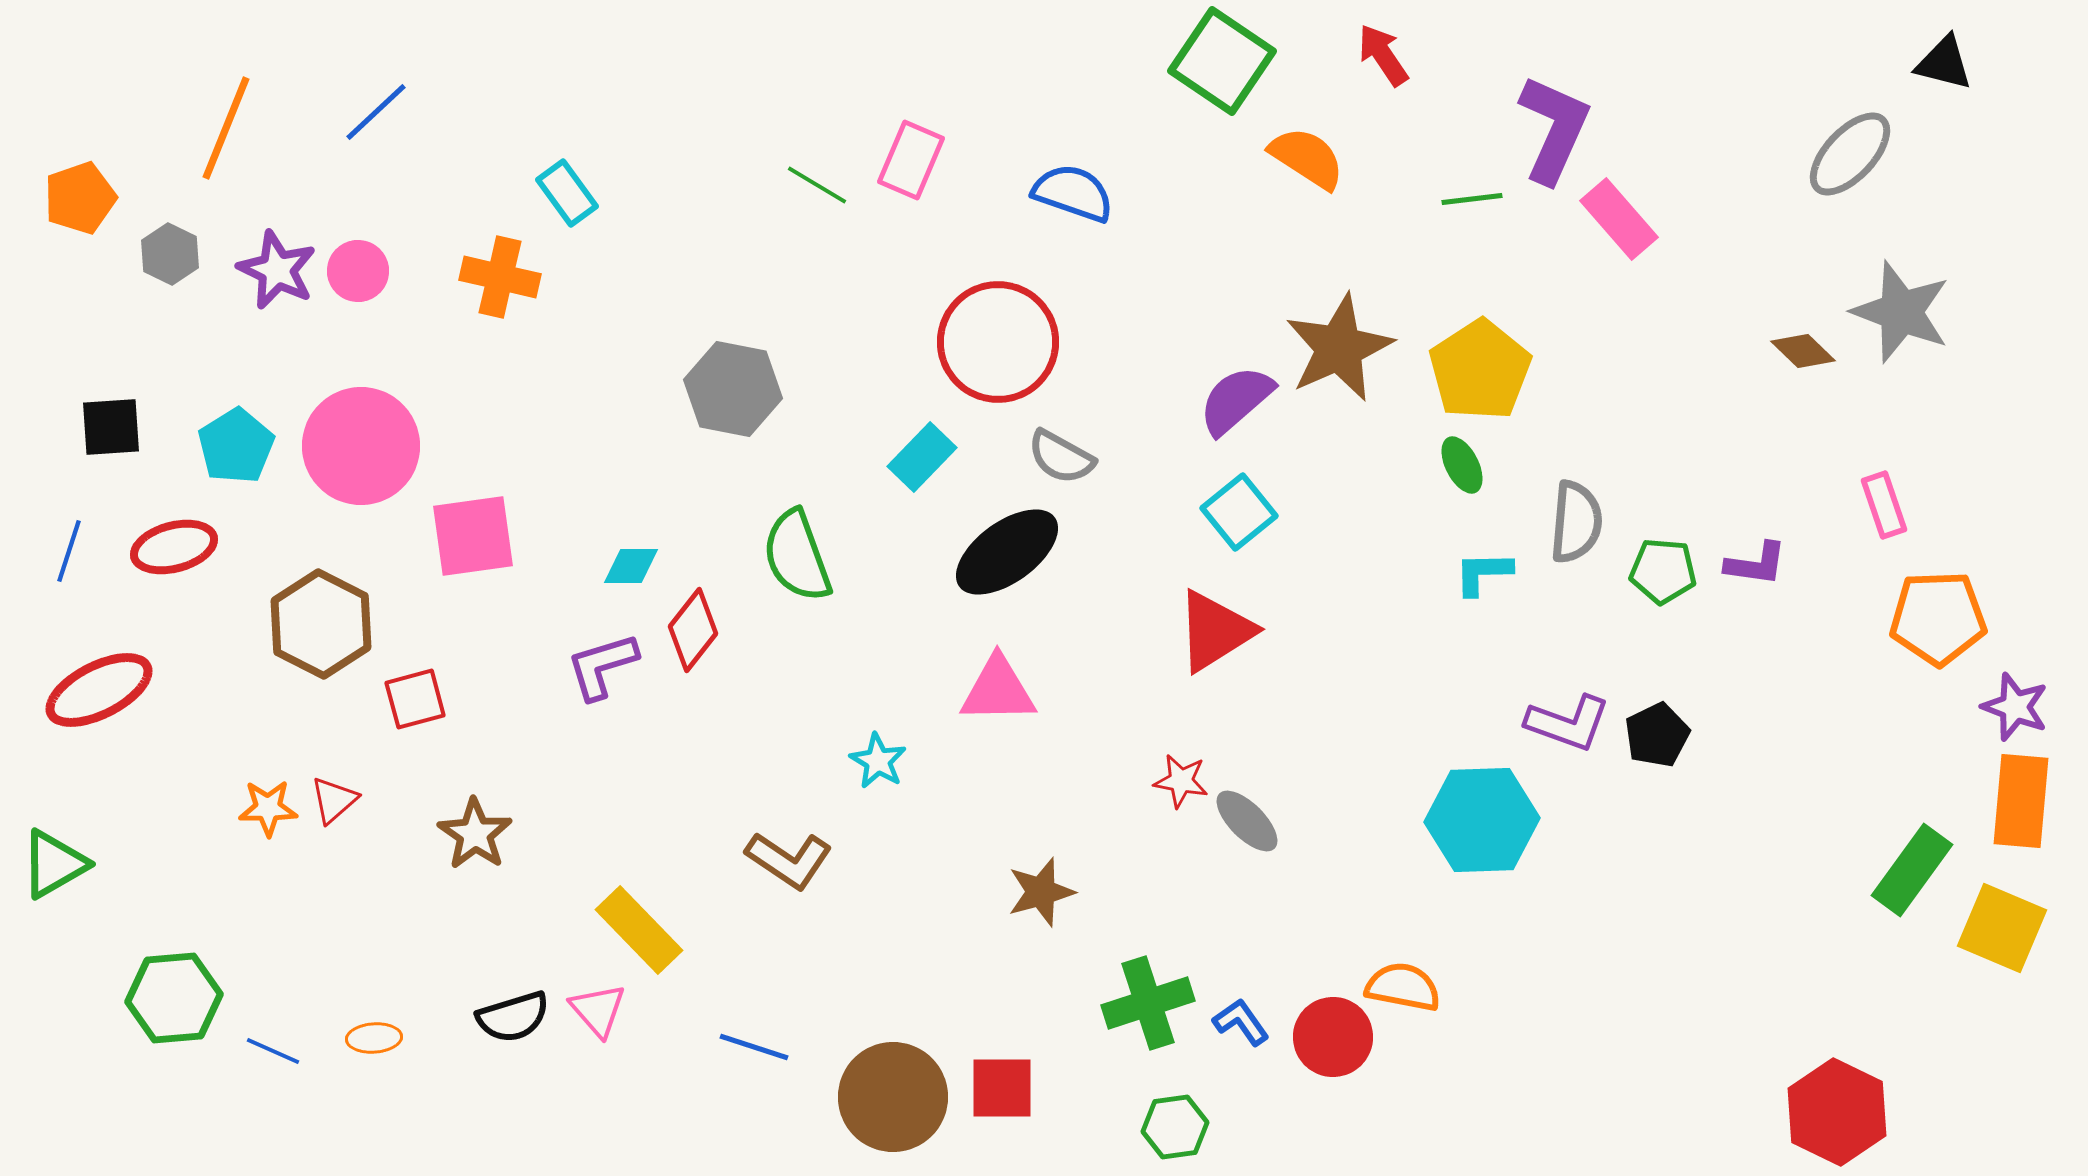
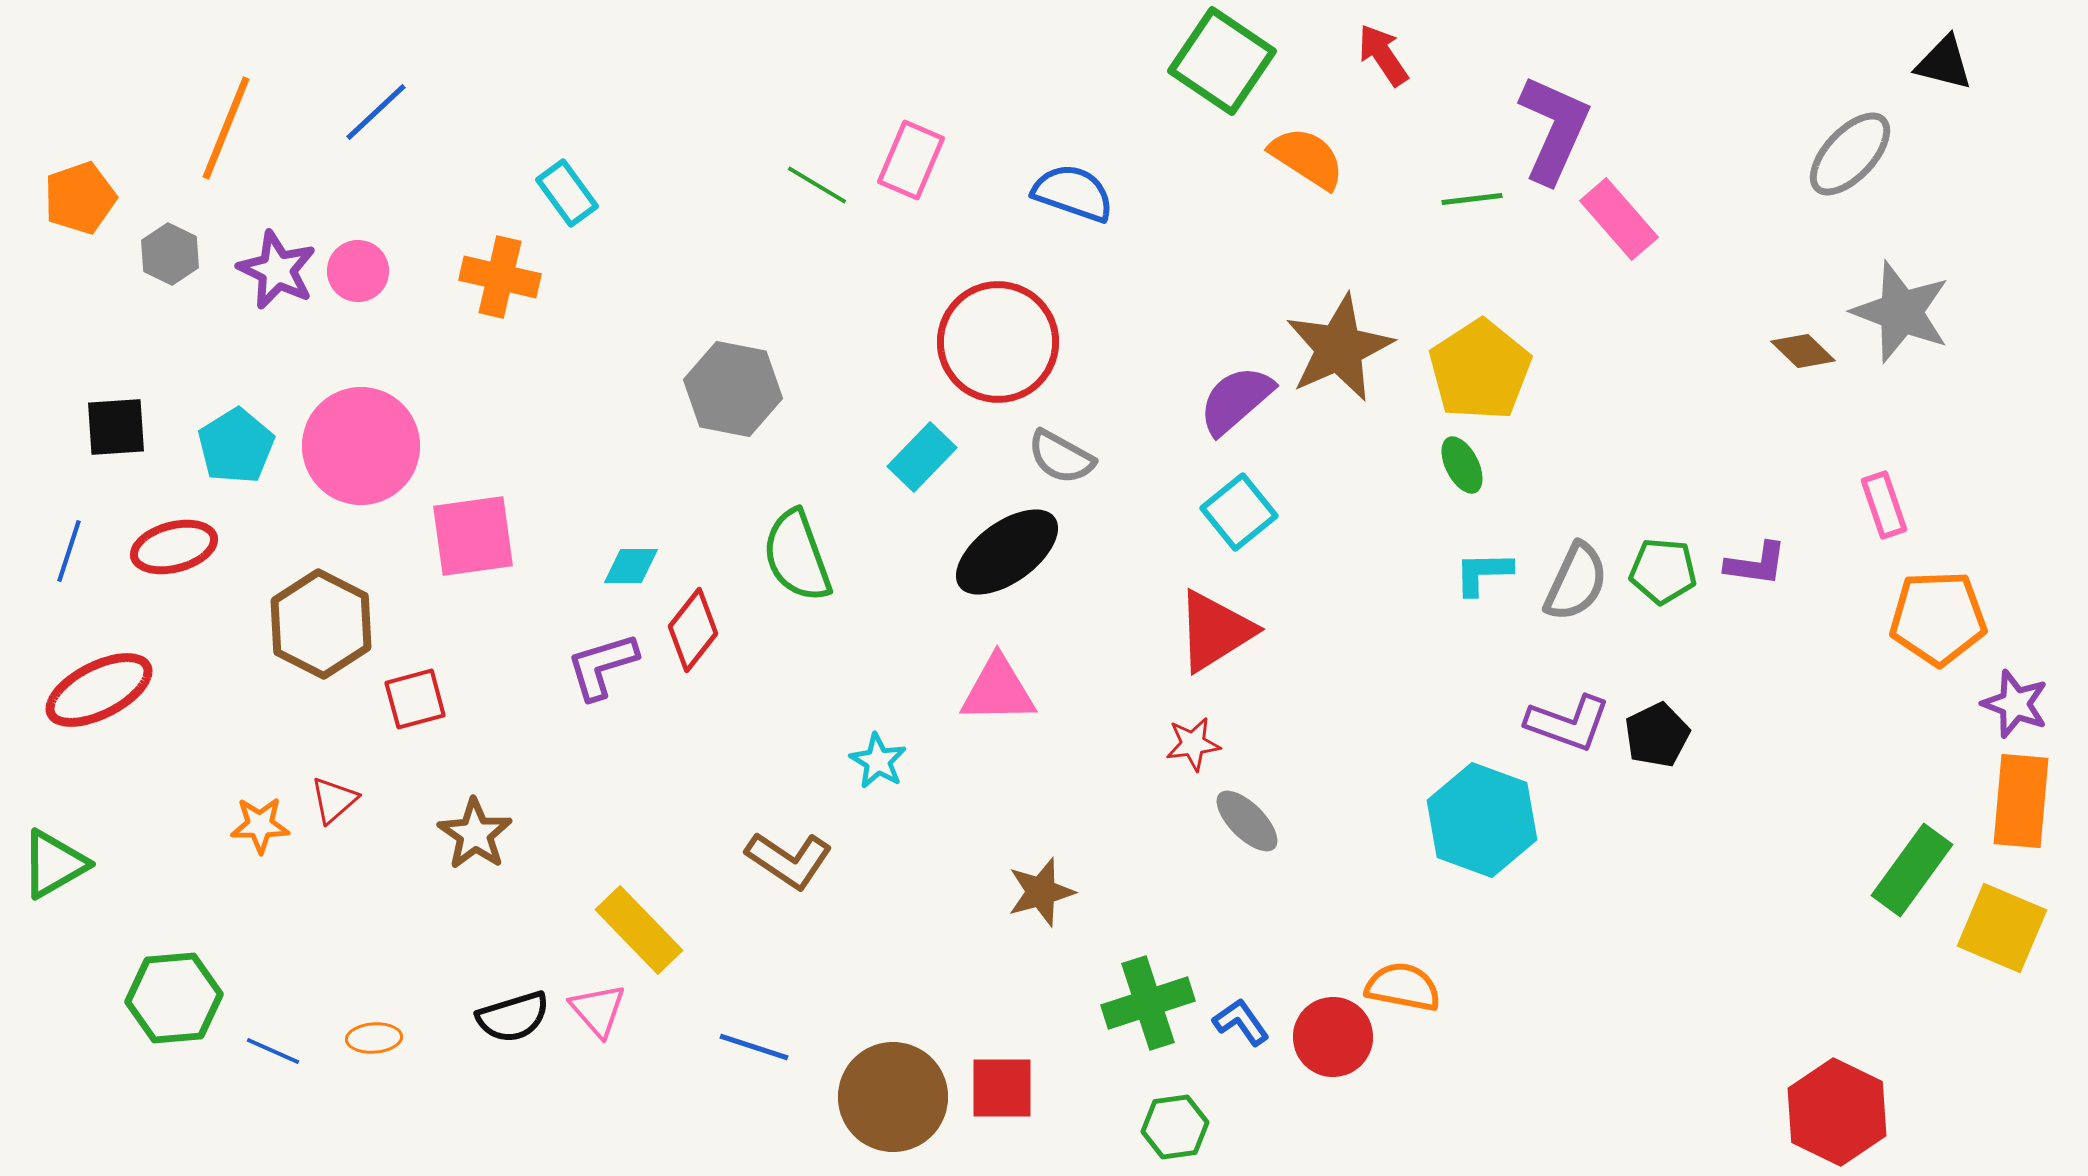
black square at (111, 427): moved 5 px right
gray semicircle at (1576, 522): moved 60 px down; rotated 20 degrees clockwise
purple star at (2015, 707): moved 3 px up
red star at (1181, 781): moved 12 px right, 37 px up; rotated 18 degrees counterclockwise
orange star at (268, 808): moved 8 px left, 17 px down
cyan hexagon at (1482, 820): rotated 22 degrees clockwise
